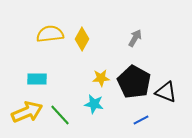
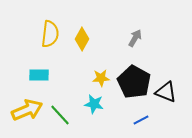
yellow semicircle: rotated 104 degrees clockwise
cyan rectangle: moved 2 px right, 4 px up
yellow arrow: moved 2 px up
